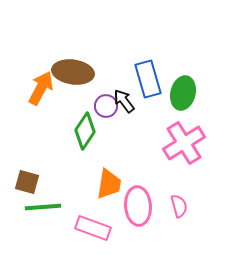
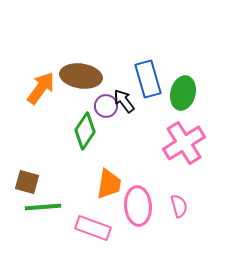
brown ellipse: moved 8 px right, 4 px down
orange arrow: rotated 8 degrees clockwise
